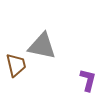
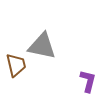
purple L-shape: moved 1 px down
